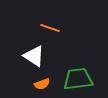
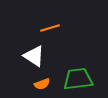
orange line: rotated 36 degrees counterclockwise
